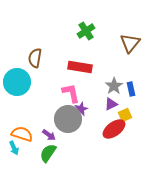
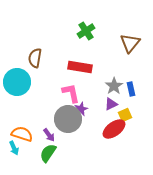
purple arrow: rotated 16 degrees clockwise
